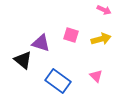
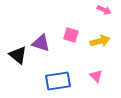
yellow arrow: moved 1 px left, 2 px down
black triangle: moved 5 px left, 5 px up
blue rectangle: rotated 45 degrees counterclockwise
